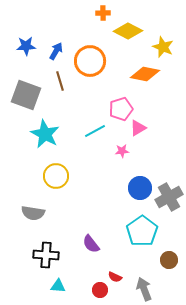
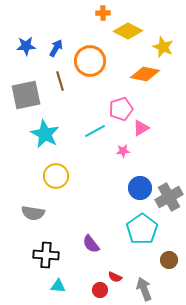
blue arrow: moved 3 px up
gray square: rotated 32 degrees counterclockwise
pink triangle: moved 3 px right
pink star: moved 1 px right
cyan pentagon: moved 2 px up
